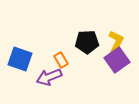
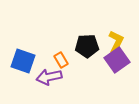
black pentagon: moved 4 px down
blue square: moved 3 px right, 2 px down
purple arrow: rotated 10 degrees clockwise
